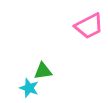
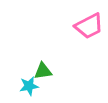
cyan star: moved 2 px up; rotated 30 degrees counterclockwise
